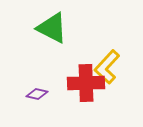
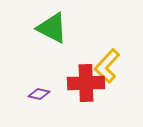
yellow L-shape: moved 1 px up
purple diamond: moved 2 px right
